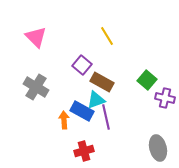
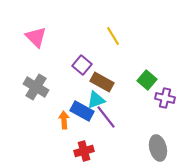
yellow line: moved 6 px right
purple line: rotated 25 degrees counterclockwise
